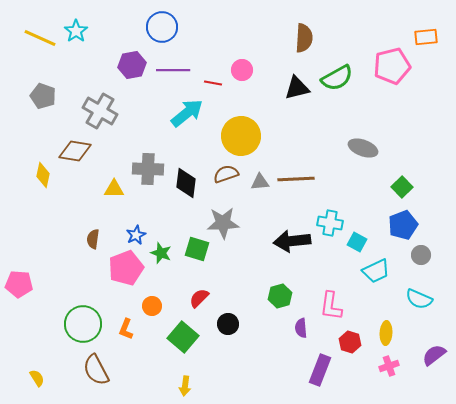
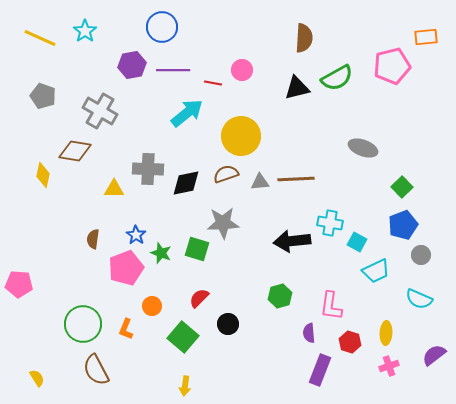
cyan star at (76, 31): moved 9 px right
black diamond at (186, 183): rotated 72 degrees clockwise
blue star at (136, 235): rotated 12 degrees counterclockwise
purple semicircle at (301, 328): moved 8 px right, 5 px down
